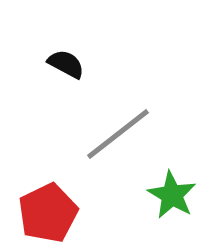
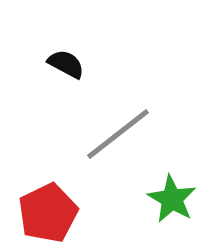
green star: moved 4 px down
